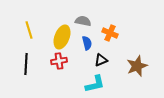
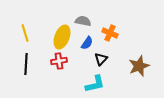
yellow line: moved 4 px left, 3 px down
blue semicircle: rotated 48 degrees clockwise
black triangle: moved 1 px up; rotated 24 degrees counterclockwise
brown star: moved 2 px right
